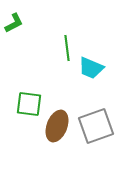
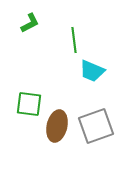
green L-shape: moved 16 px right
green line: moved 7 px right, 8 px up
cyan trapezoid: moved 1 px right, 3 px down
brown ellipse: rotated 8 degrees counterclockwise
